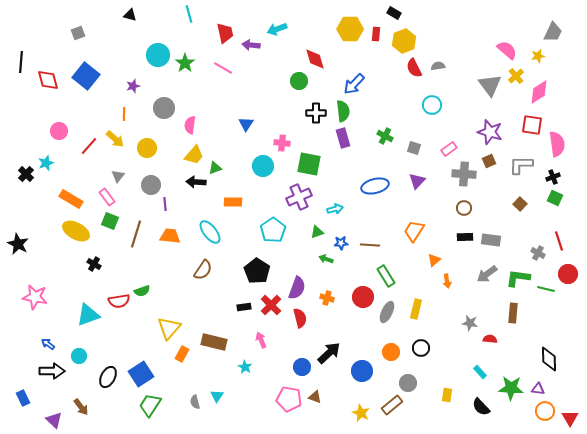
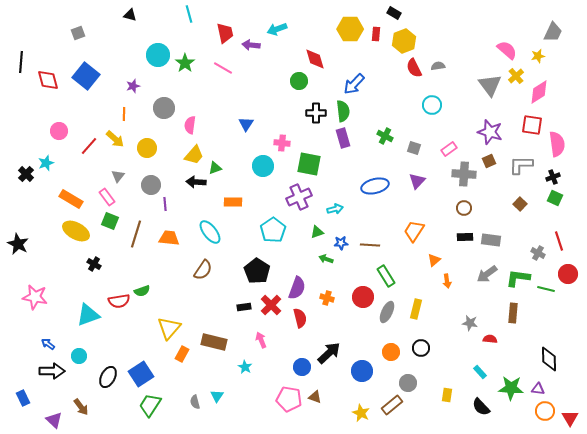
orange trapezoid at (170, 236): moved 1 px left, 2 px down
